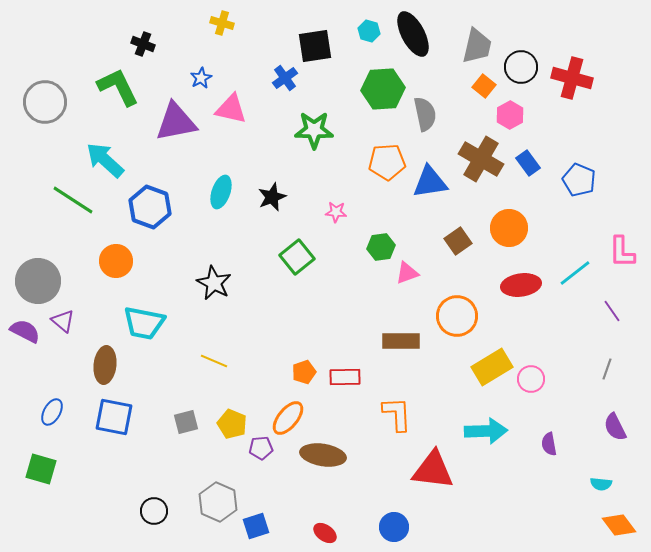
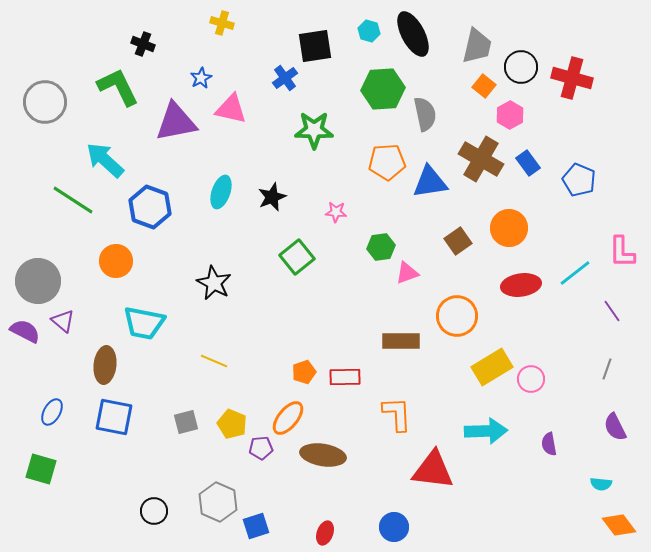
red ellipse at (325, 533): rotated 75 degrees clockwise
